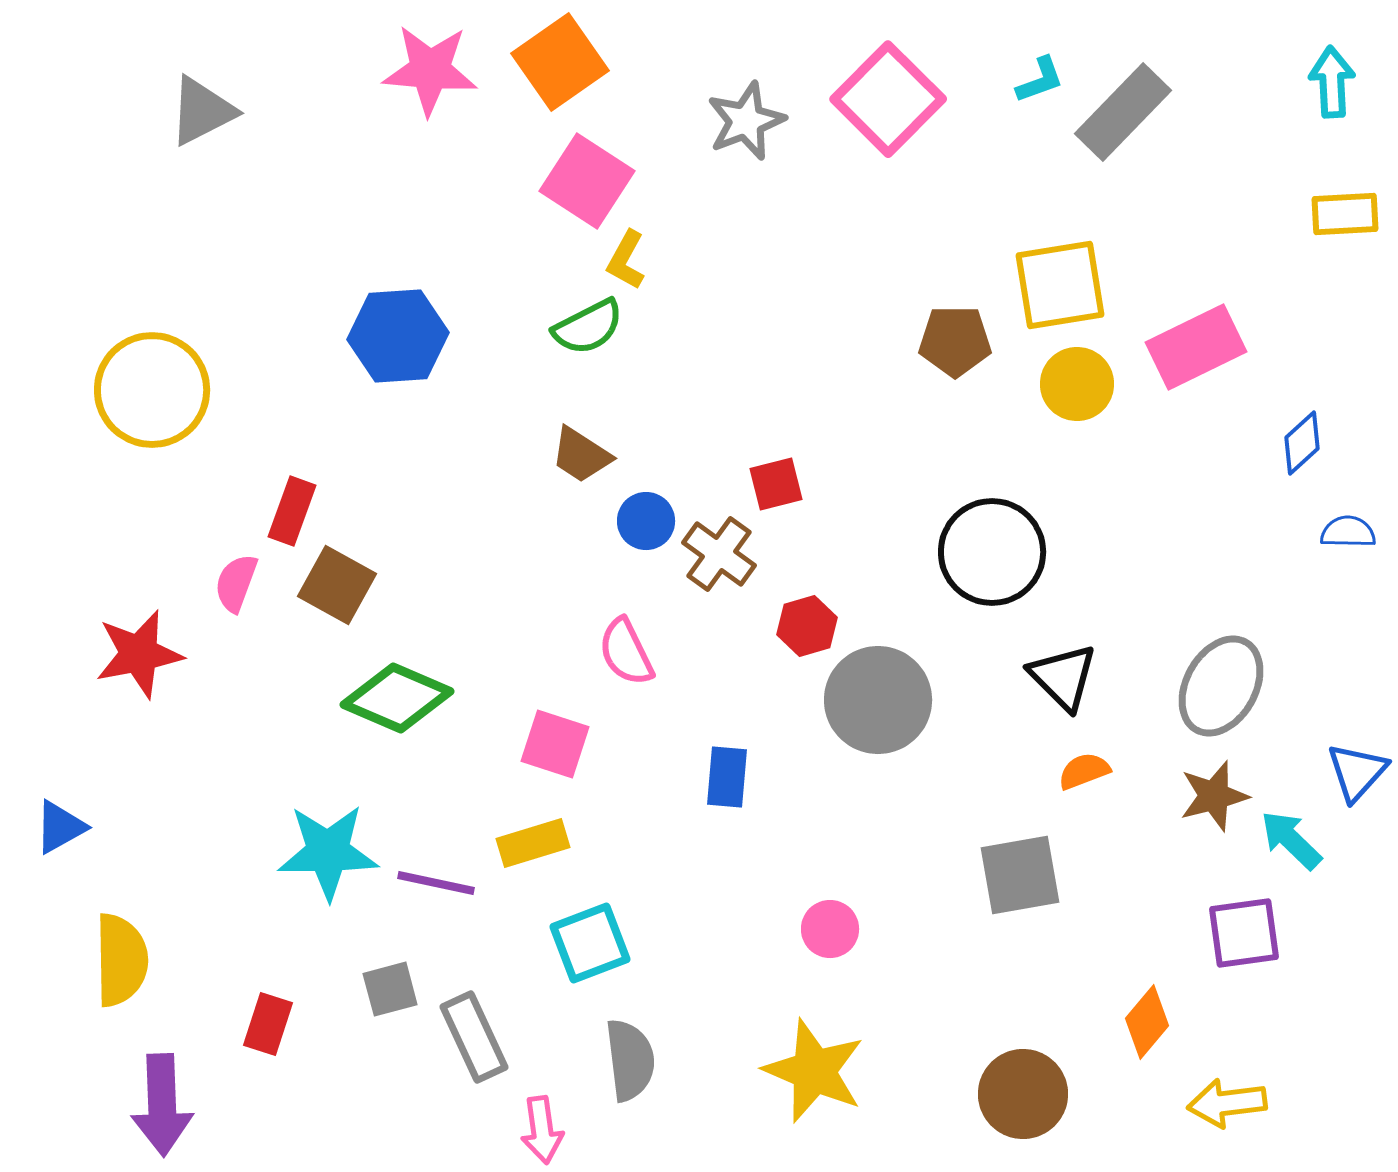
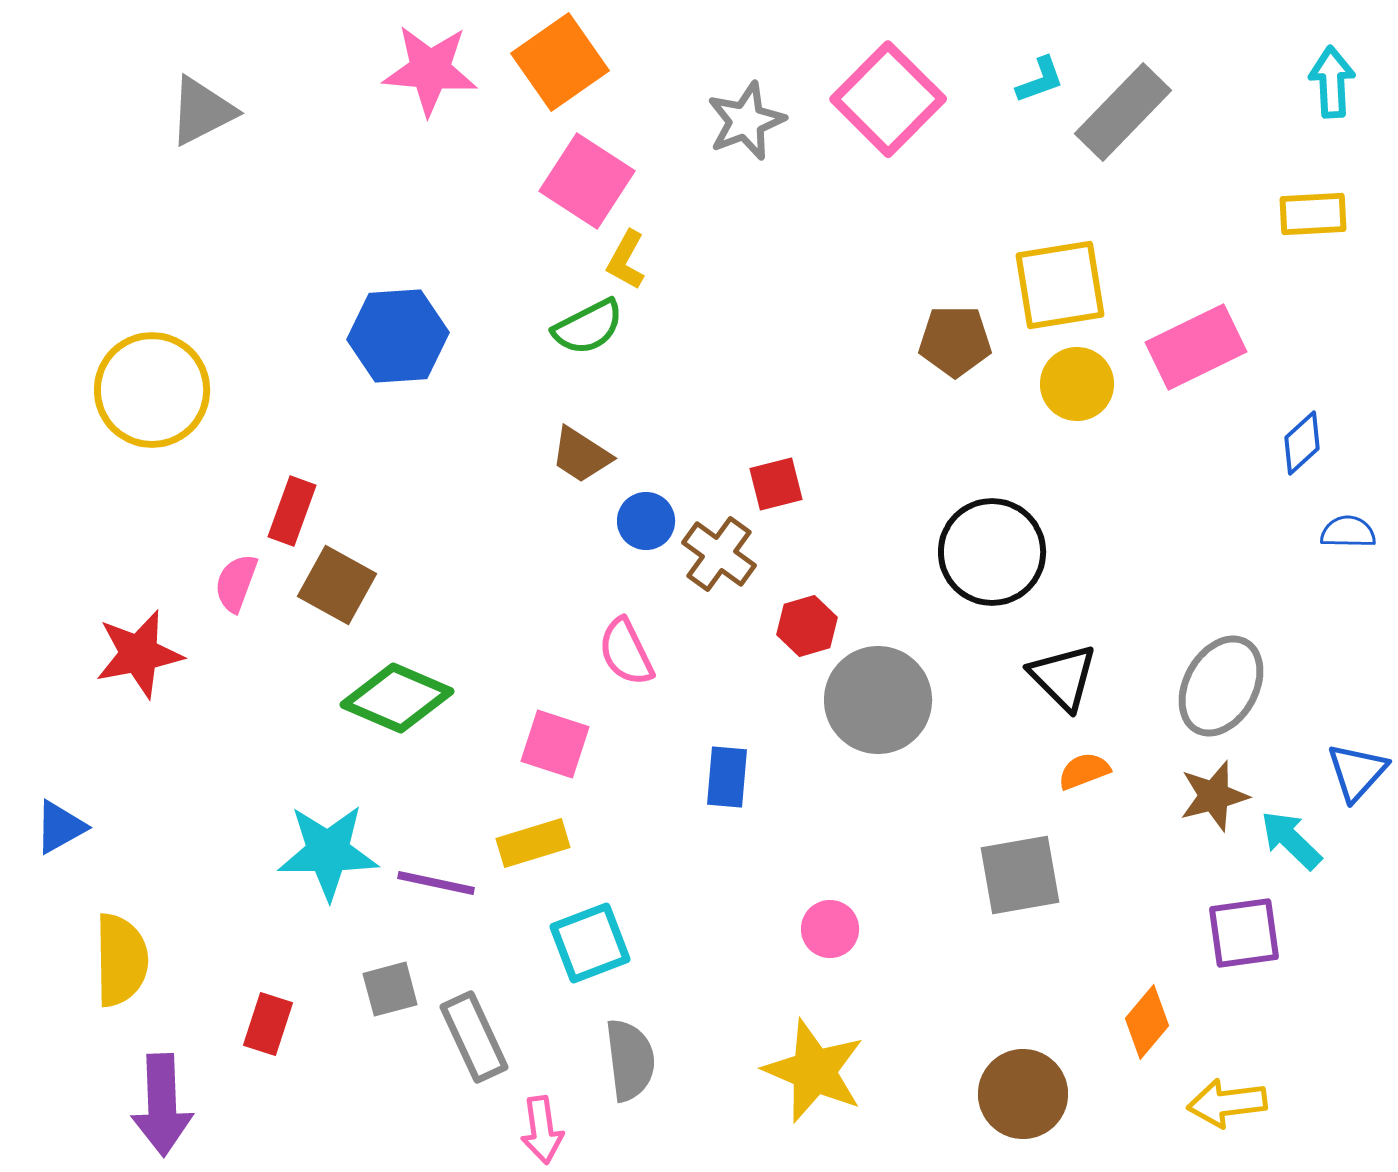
yellow rectangle at (1345, 214): moved 32 px left
